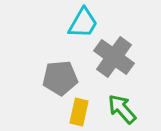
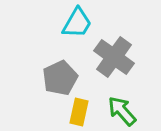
cyan trapezoid: moved 6 px left
gray pentagon: rotated 20 degrees counterclockwise
green arrow: moved 2 px down
